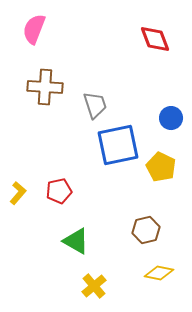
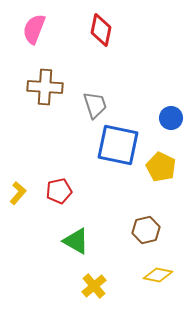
red diamond: moved 54 px left, 9 px up; rotated 32 degrees clockwise
blue square: rotated 24 degrees clockwise
yellow diamond: moved 1 px left, 2 px down
